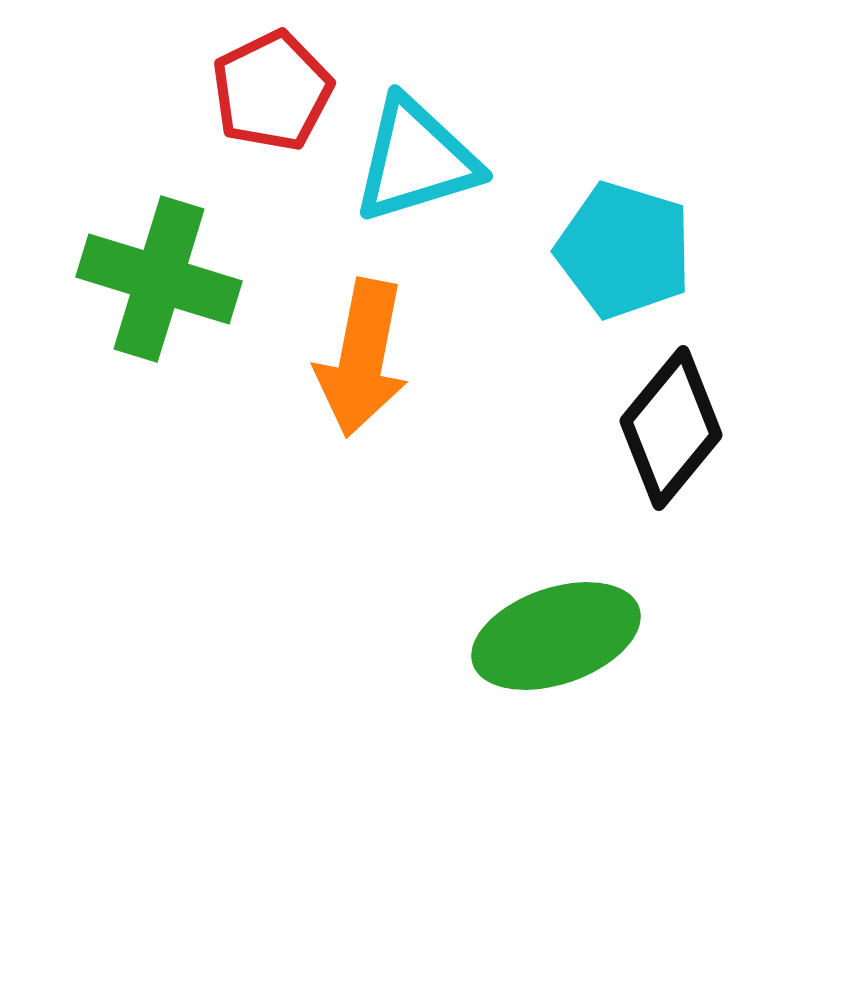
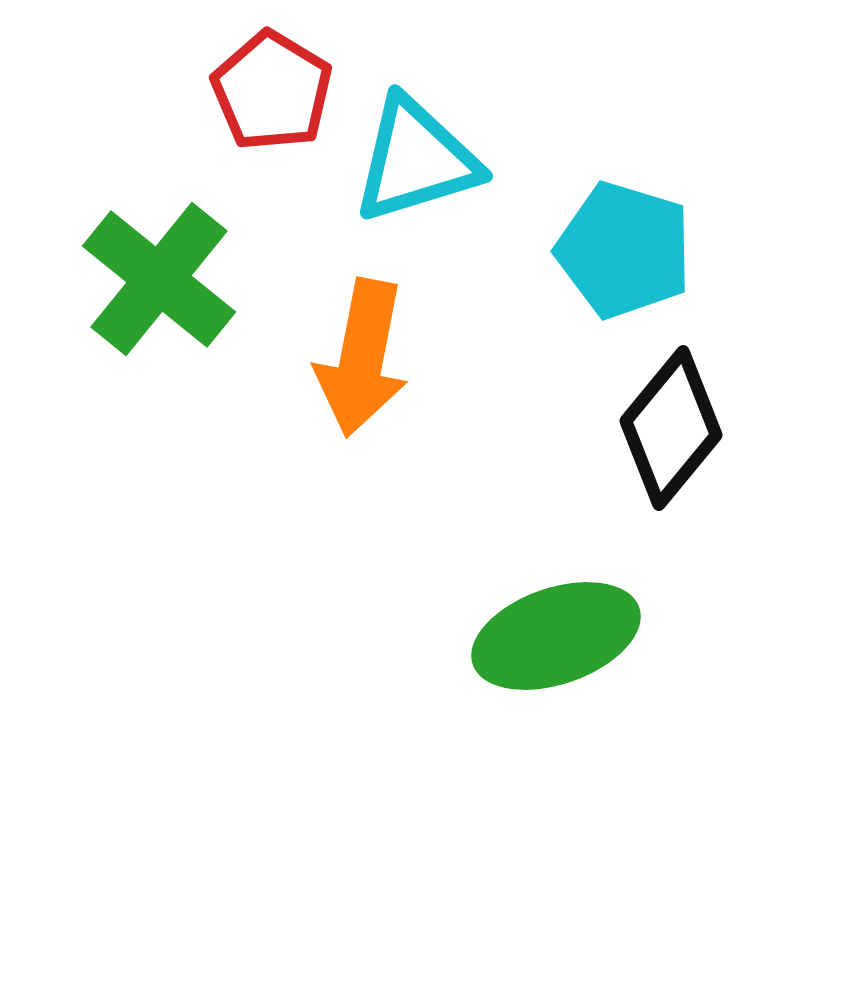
red pentagon: rotated 15 degrees counterclockwise
green cross: rotated 22 degrees clockwise
